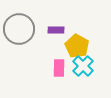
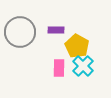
gray circle: moved 1 px right, 3 px down
